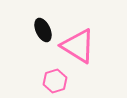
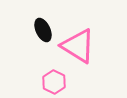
pink hexagon: moved 1 px left, 1 px down; rotated 15 degrees counterclockwise
